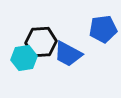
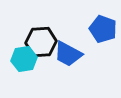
blue pentagon: rotated 28 degrees clockwise
cyan hexagon: moved 1 px down
